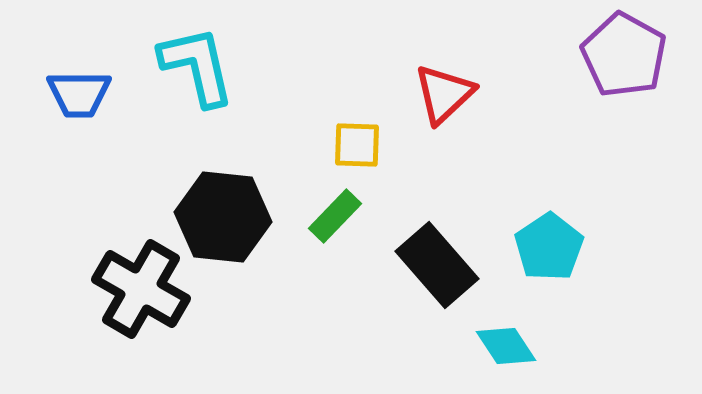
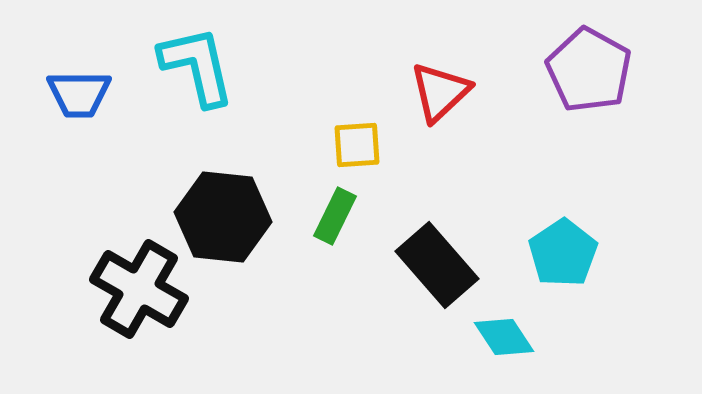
purple pentagon: moved 35 px left, 15 px down
red triangle: moved 4 px left, 2 px up
yellow square: rotated 6 degrees counterclockwise
green rectangle: rotated 18 degrees counterclockwise
cyan pentagon: moved 14 px right, 6 px down
black cross: moved 2 px left
cyan diamond: moved 2 px left, 9 px up
